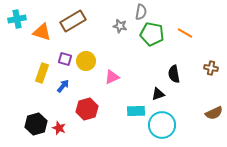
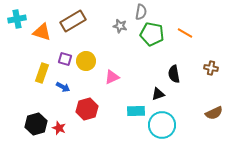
blue arrow: moved 1 px down; rotated 80 degrees clockwise
